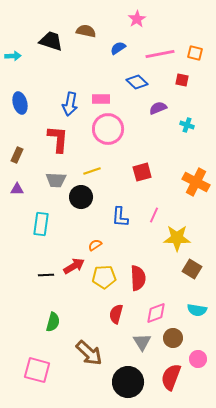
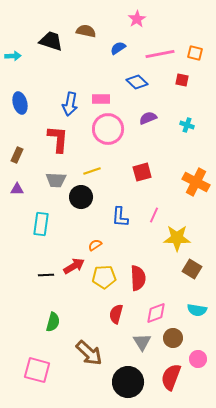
purple semicircle at (158, 108): moved 10 px left, 10 px down
